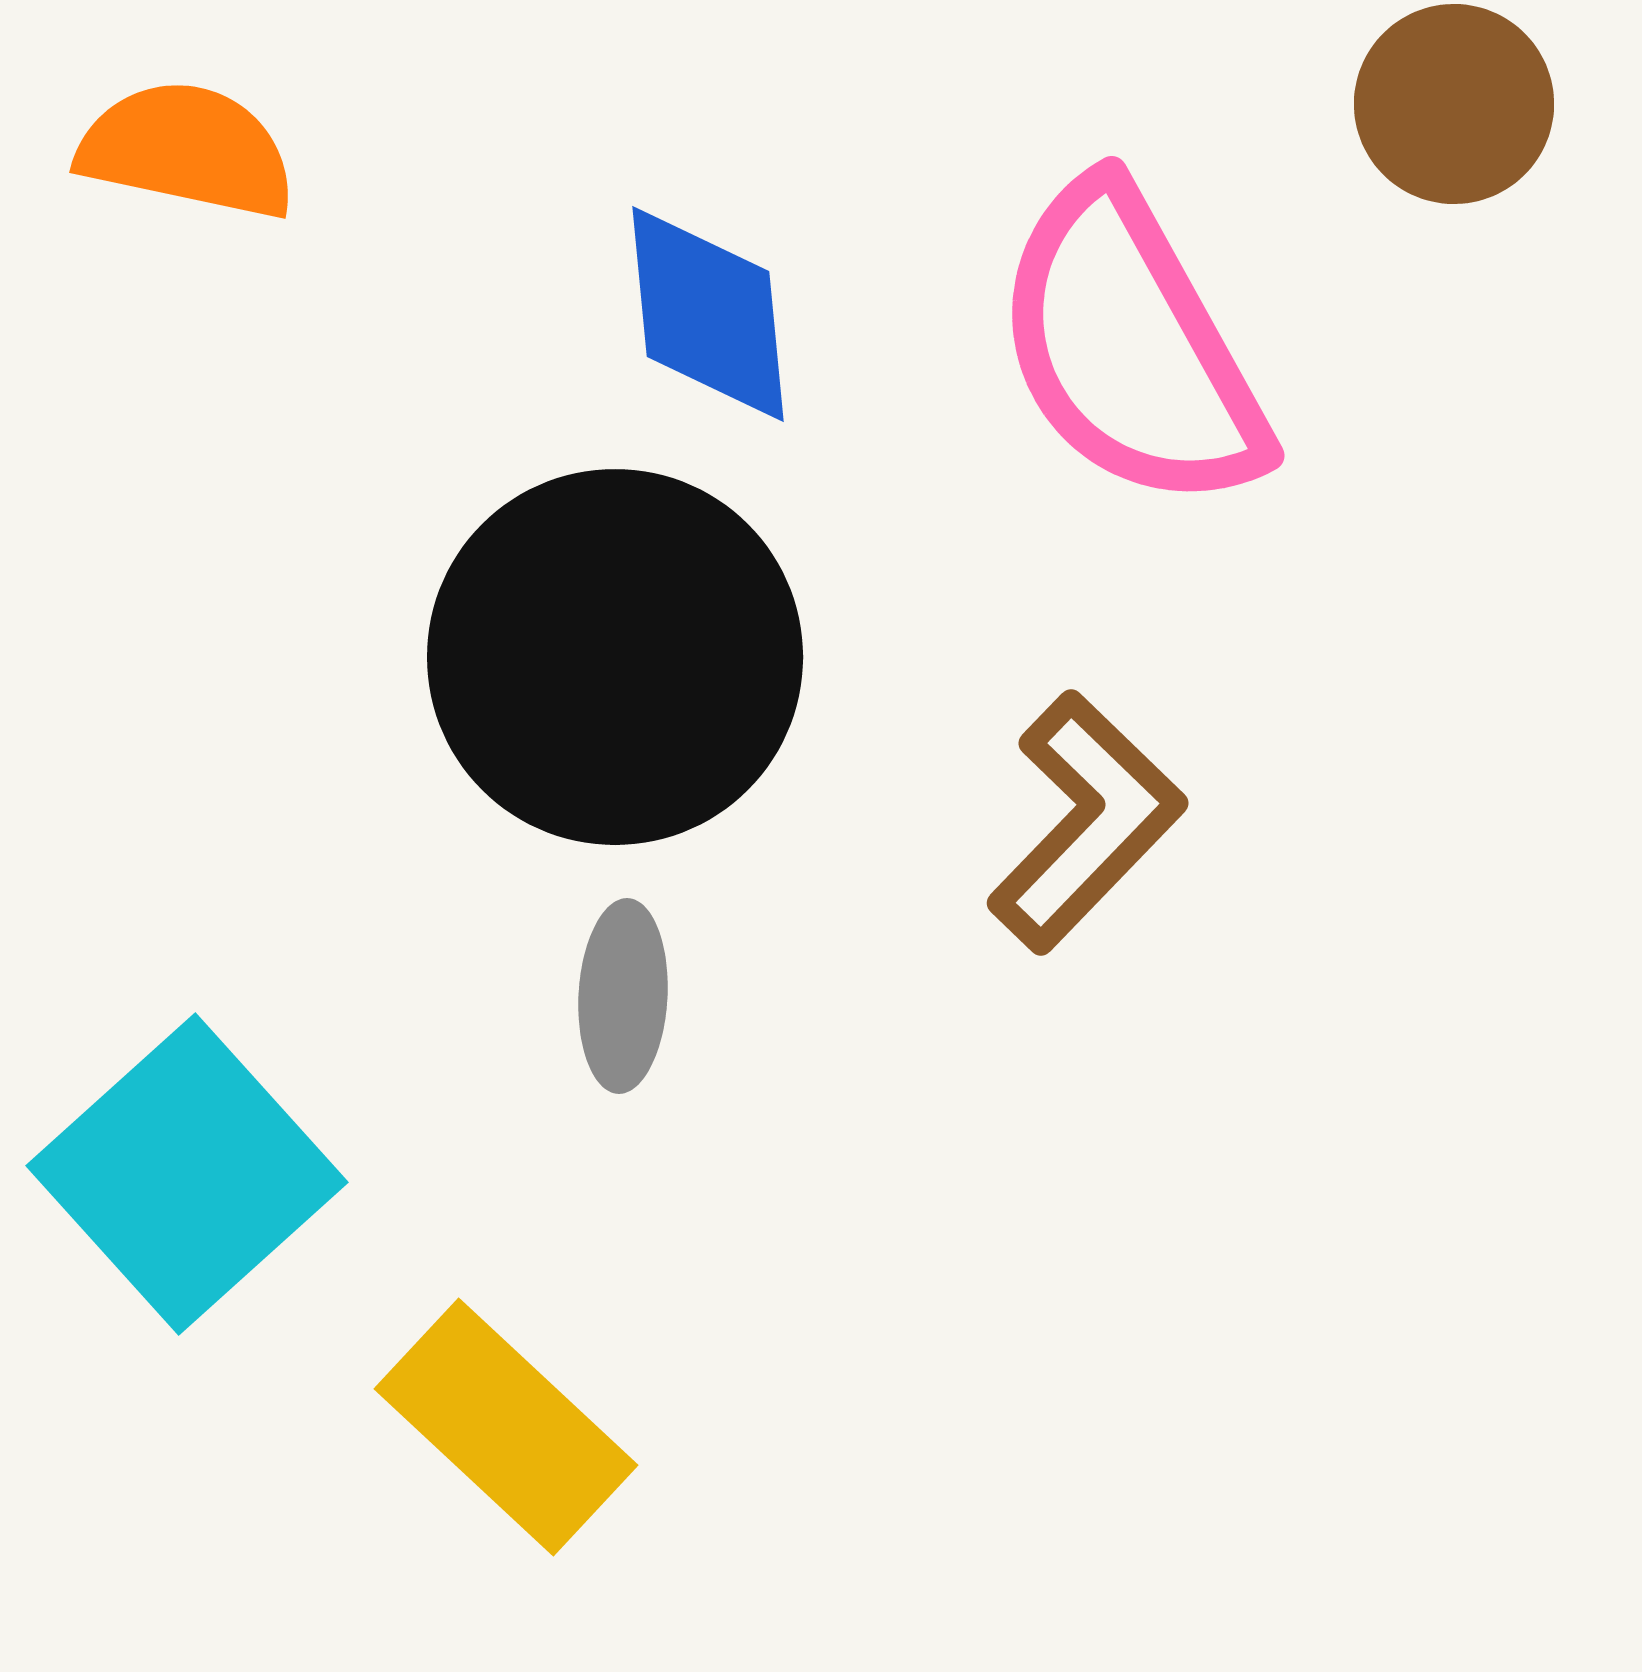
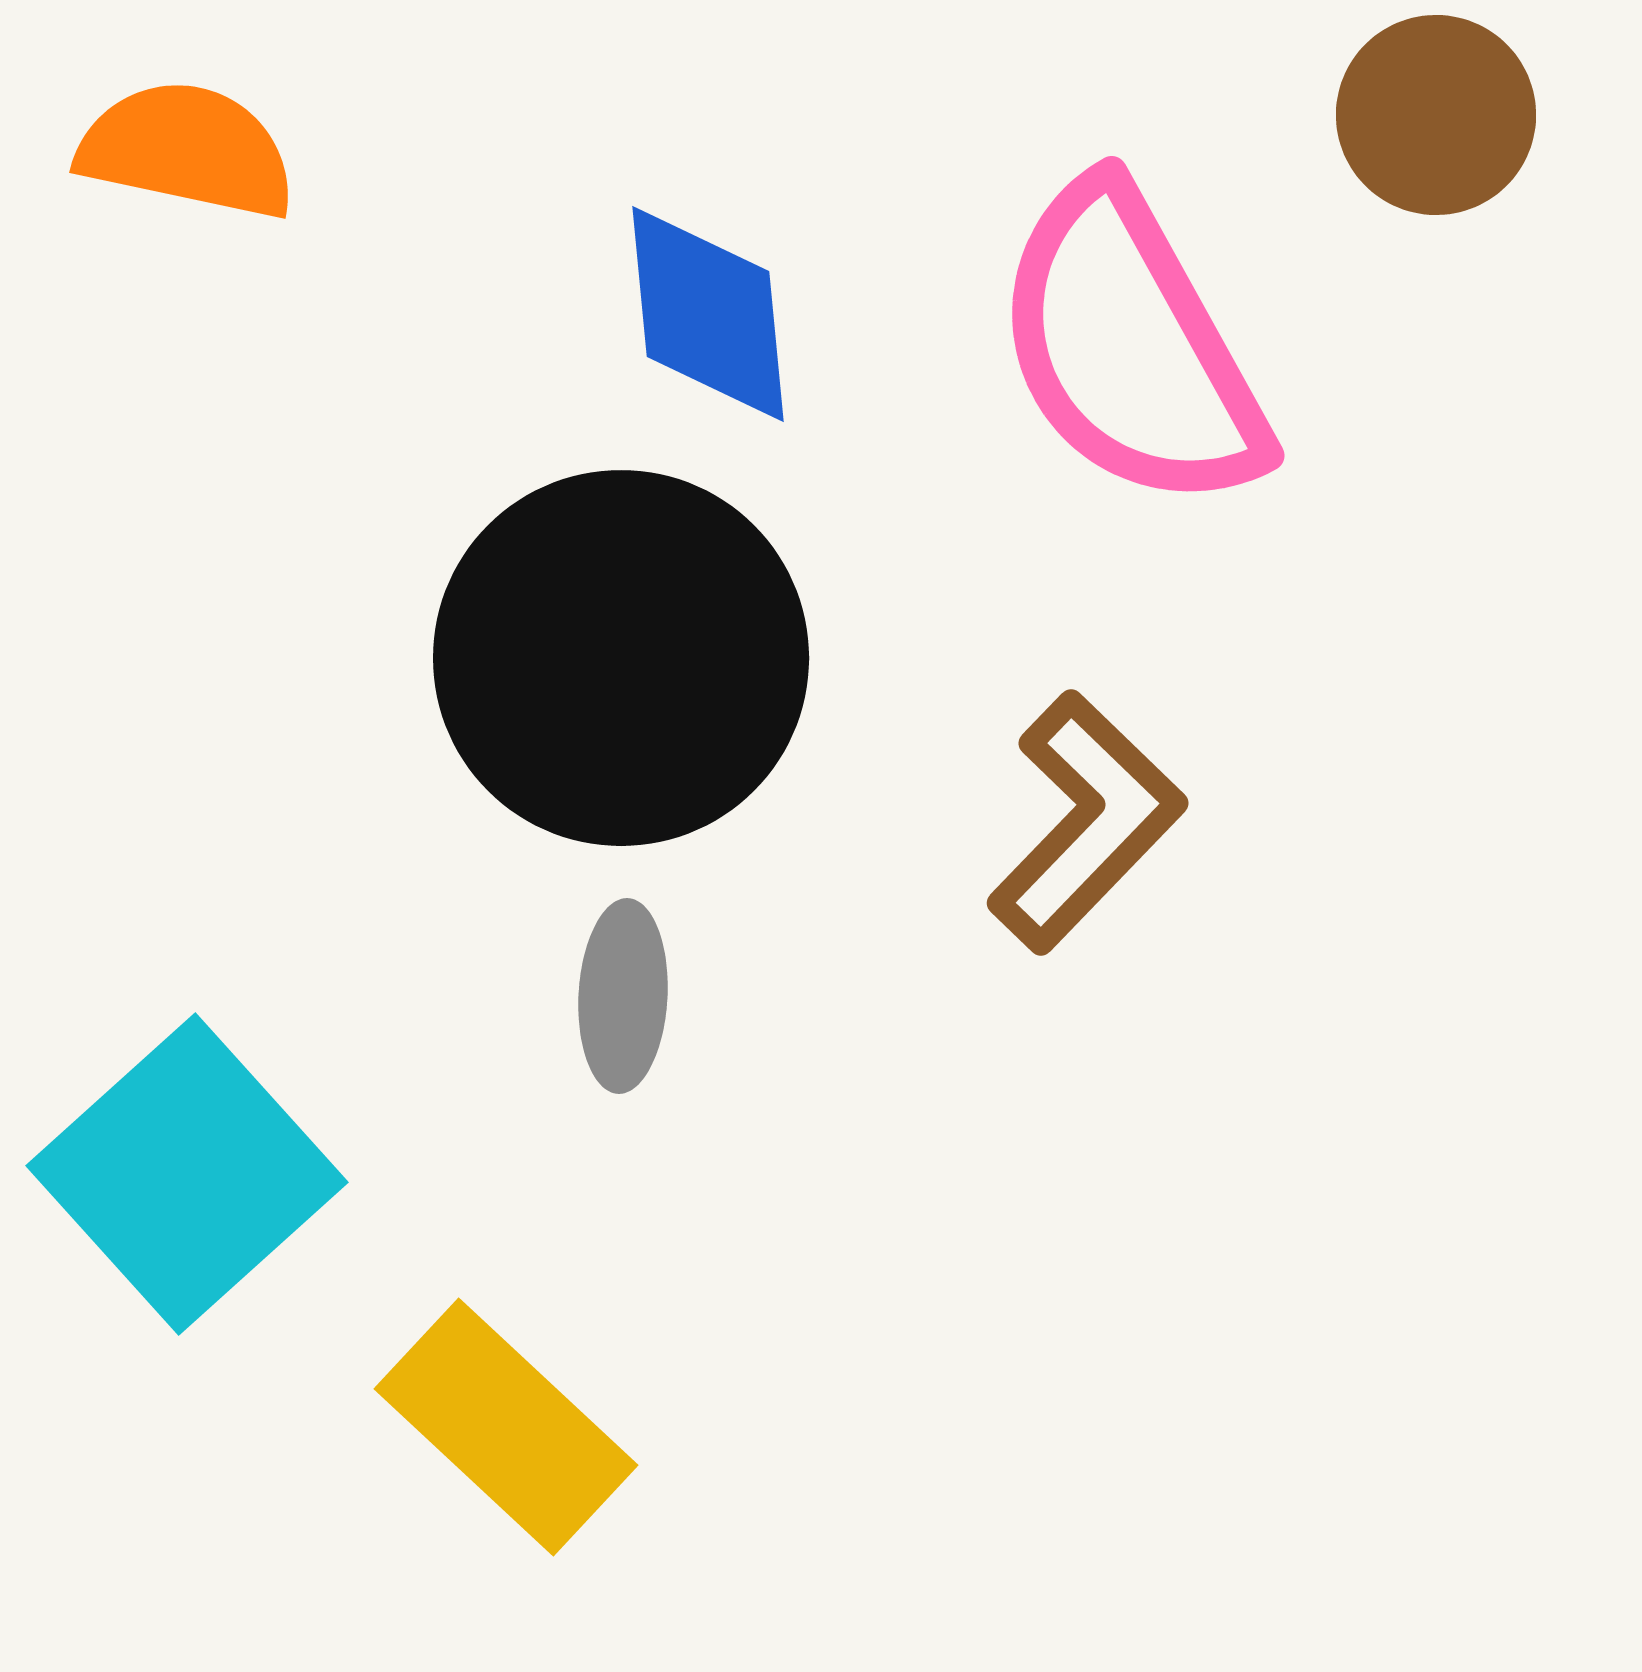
brown circle: moved 18 px left, 11 px down
black circle: moved 6 px right, 1 px down
